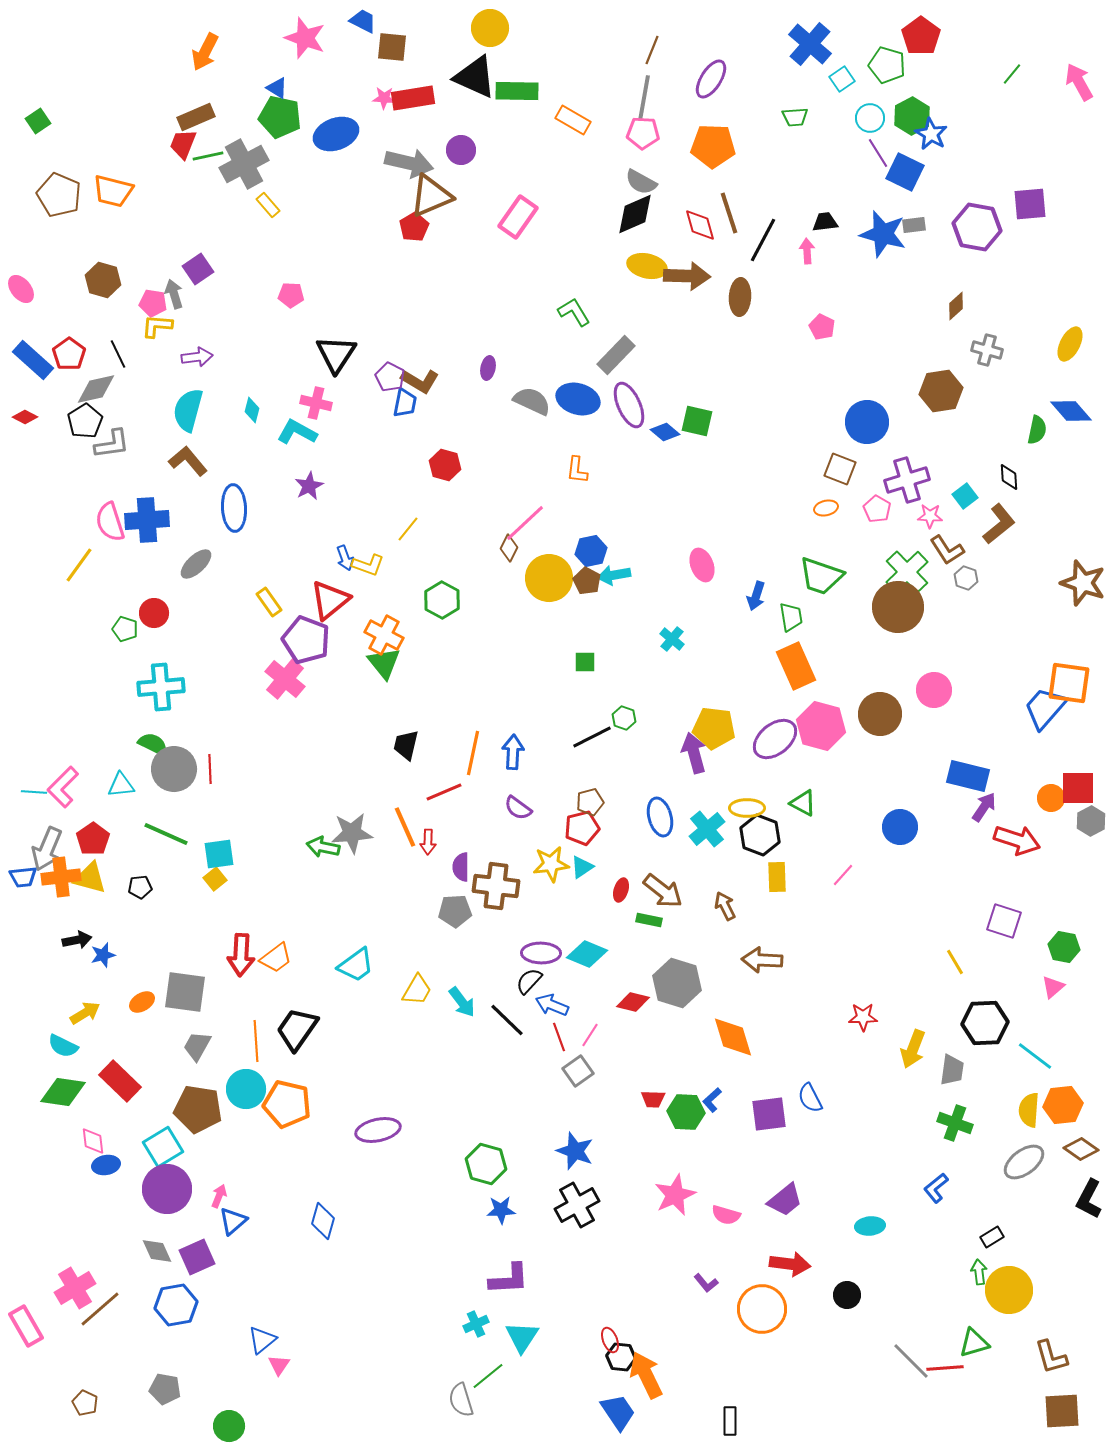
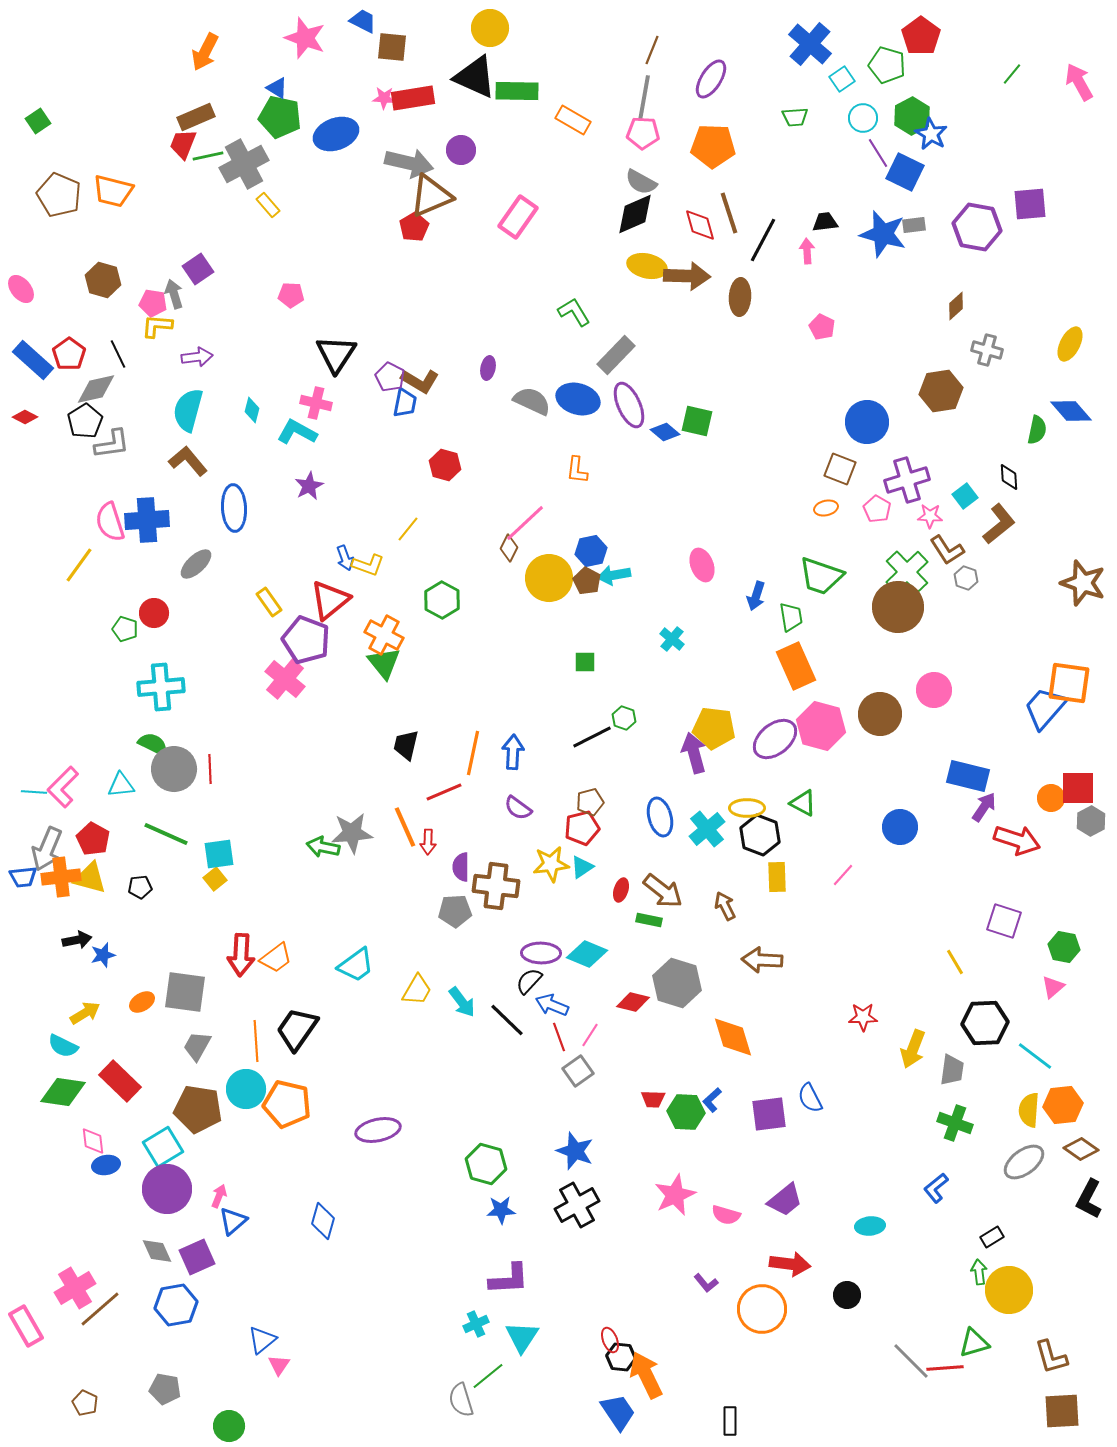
cyan circle at (870, 118): moved 7 px left
red pentagon at (93, 839): rotated 8 degrees counterclockwise
